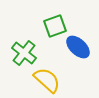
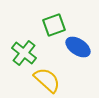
green square: moved 1 px left, 1 px up
blue ellipse: rotated 10 degrees counterclockwise
